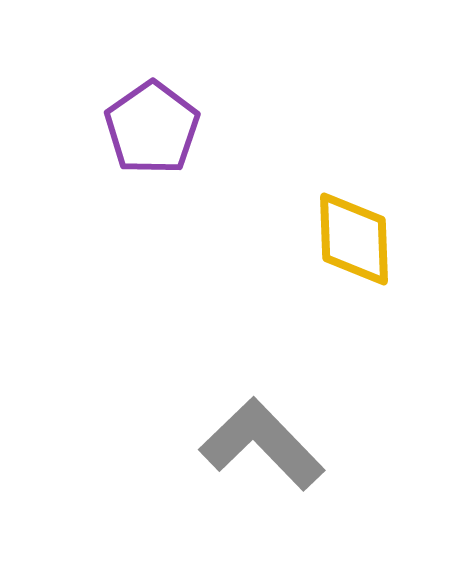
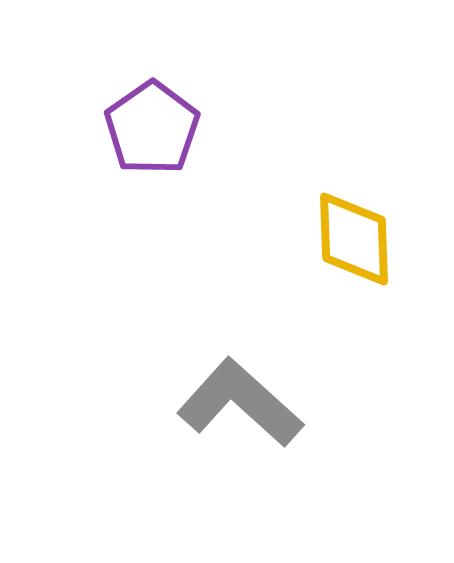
gray L-shape: moved 22 px left, 41 px up; rotated 4 degrees counterclockwise
